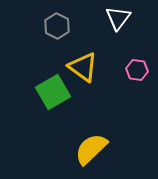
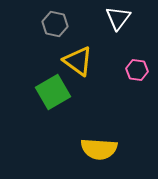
gray hexagon: moved 2 px left, 2 px up; rotated 15 degrees counterclockwise
yellow triangle: moved 5 px left, 6 px up
yellow semicircle: moved 8 px right; rotated 132 degrees counterclockwise
